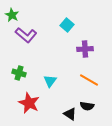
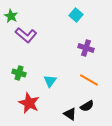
green star: moved 1 px left, 1 px down
cyan square: moved 9 px right, 10 px up
purple cross: moved 1 px right, 1 px up; rotated 21 degrees clockwise
black semicircle: rotated 40 degrees counterclockwise
